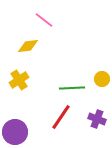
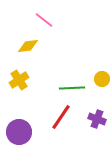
purple circle: moved 4 px right
